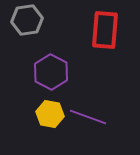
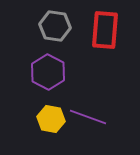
gray hexagon: moved 28 px right, 6 px down; rotated 16 degrees clockwise
purple hexagon: moved 3 px left
yellow hexagon: moved 1 px right, 5 px down
